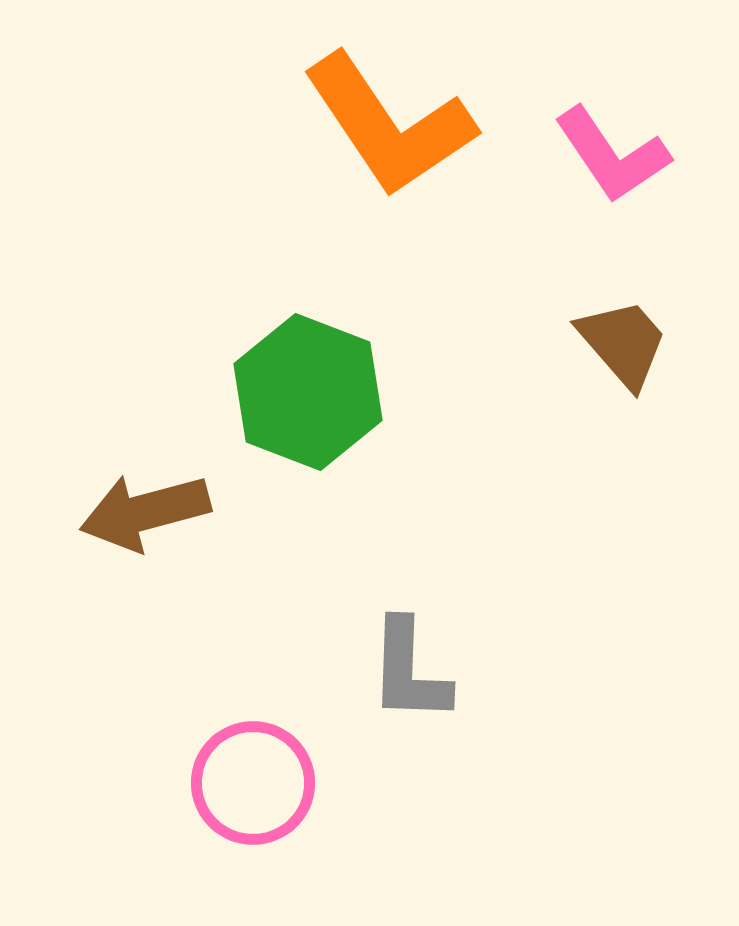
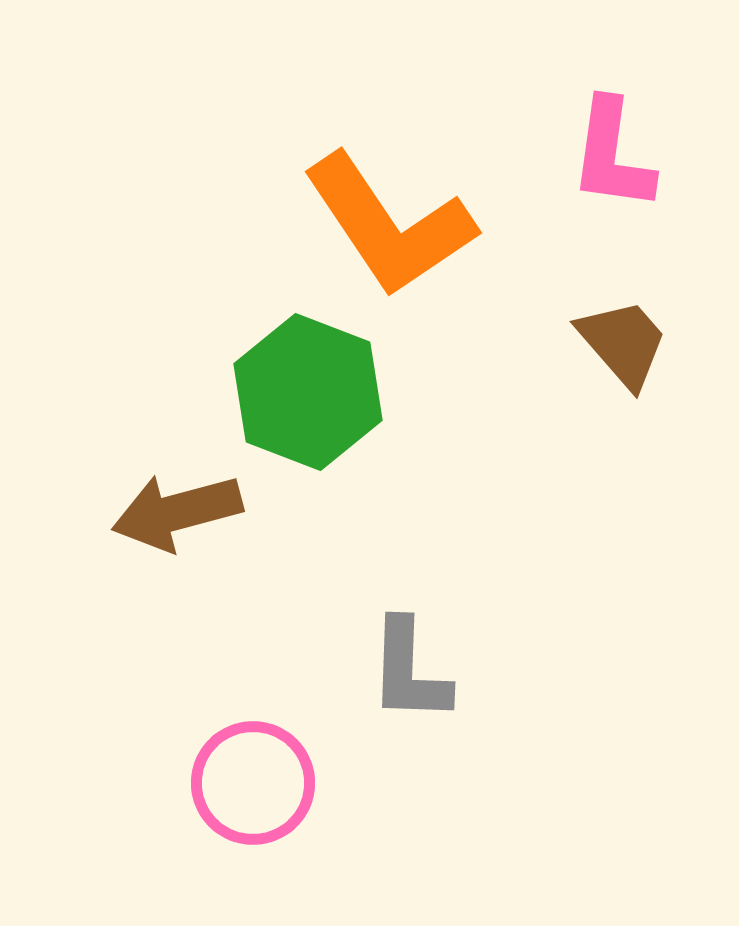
orange L-shape: moved 100 px down
pink L-shape: rotated 42 degrees clockwise
brown arrow: moved 32 px right
